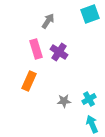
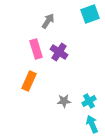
cyan cross: moved 2 px down
